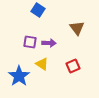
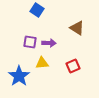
blue square: moved 1 px left
brown triangle: rotated 21 degrees counterclockwise
yellow triangle: moved 1 px up; rotated 40 degrees counterclockwise
